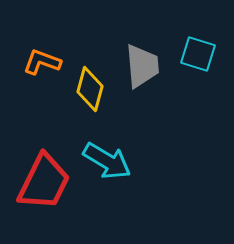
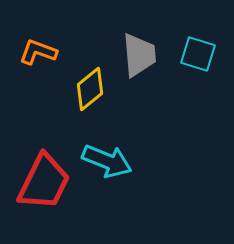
orange L-shape: moved 4 px left, 10 px up
gray trapezoid: moved 3 px left, 11 px up
yellow diamond: rotated 36 degrees clockwise
cyan arrow: rotated 9 degrees counterclockwise
